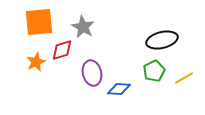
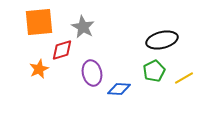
orange star: moved 3 px right, 7 px down
